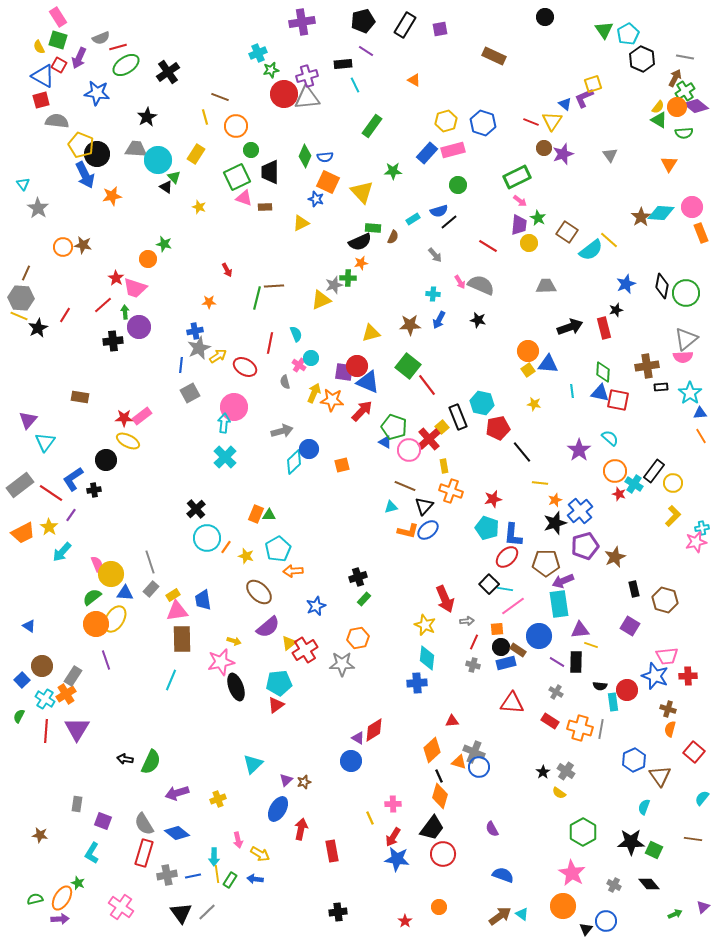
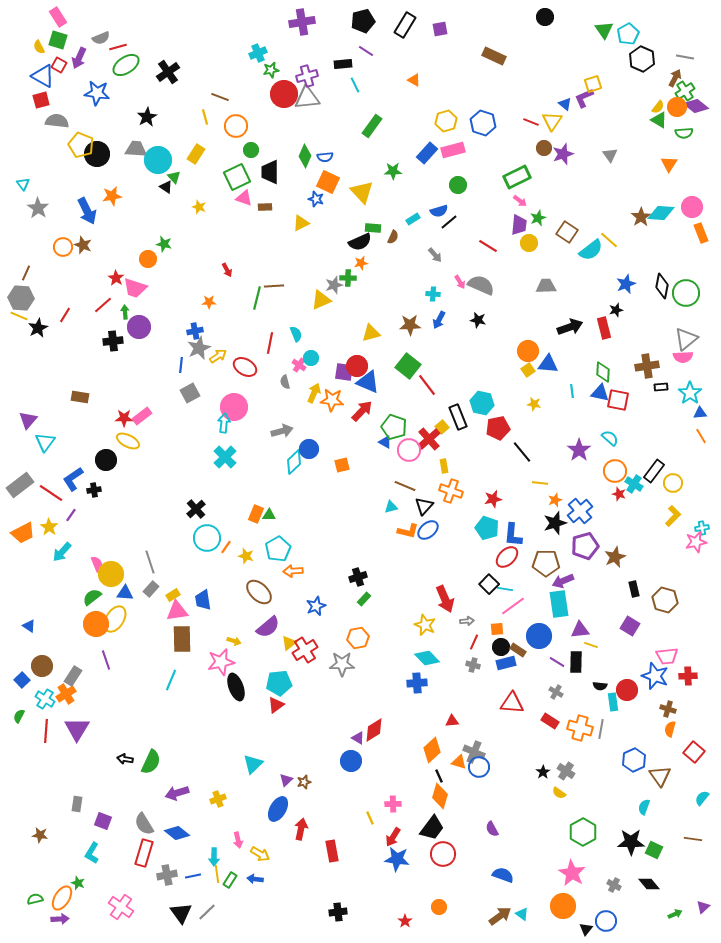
blue arrow at (85, 175): moved 2 px right, 36 px down
green star at (538, 218): rotated 21 degrees clockwise
brown star at (83, 245): rotated 12 degrees clockwise
cyan diamond at (427, 658): rotated 50 degrees counterclockwise
